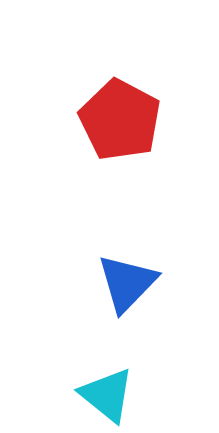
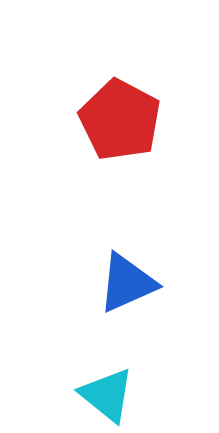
blue triangle: rotated 22 degrees clockwise
